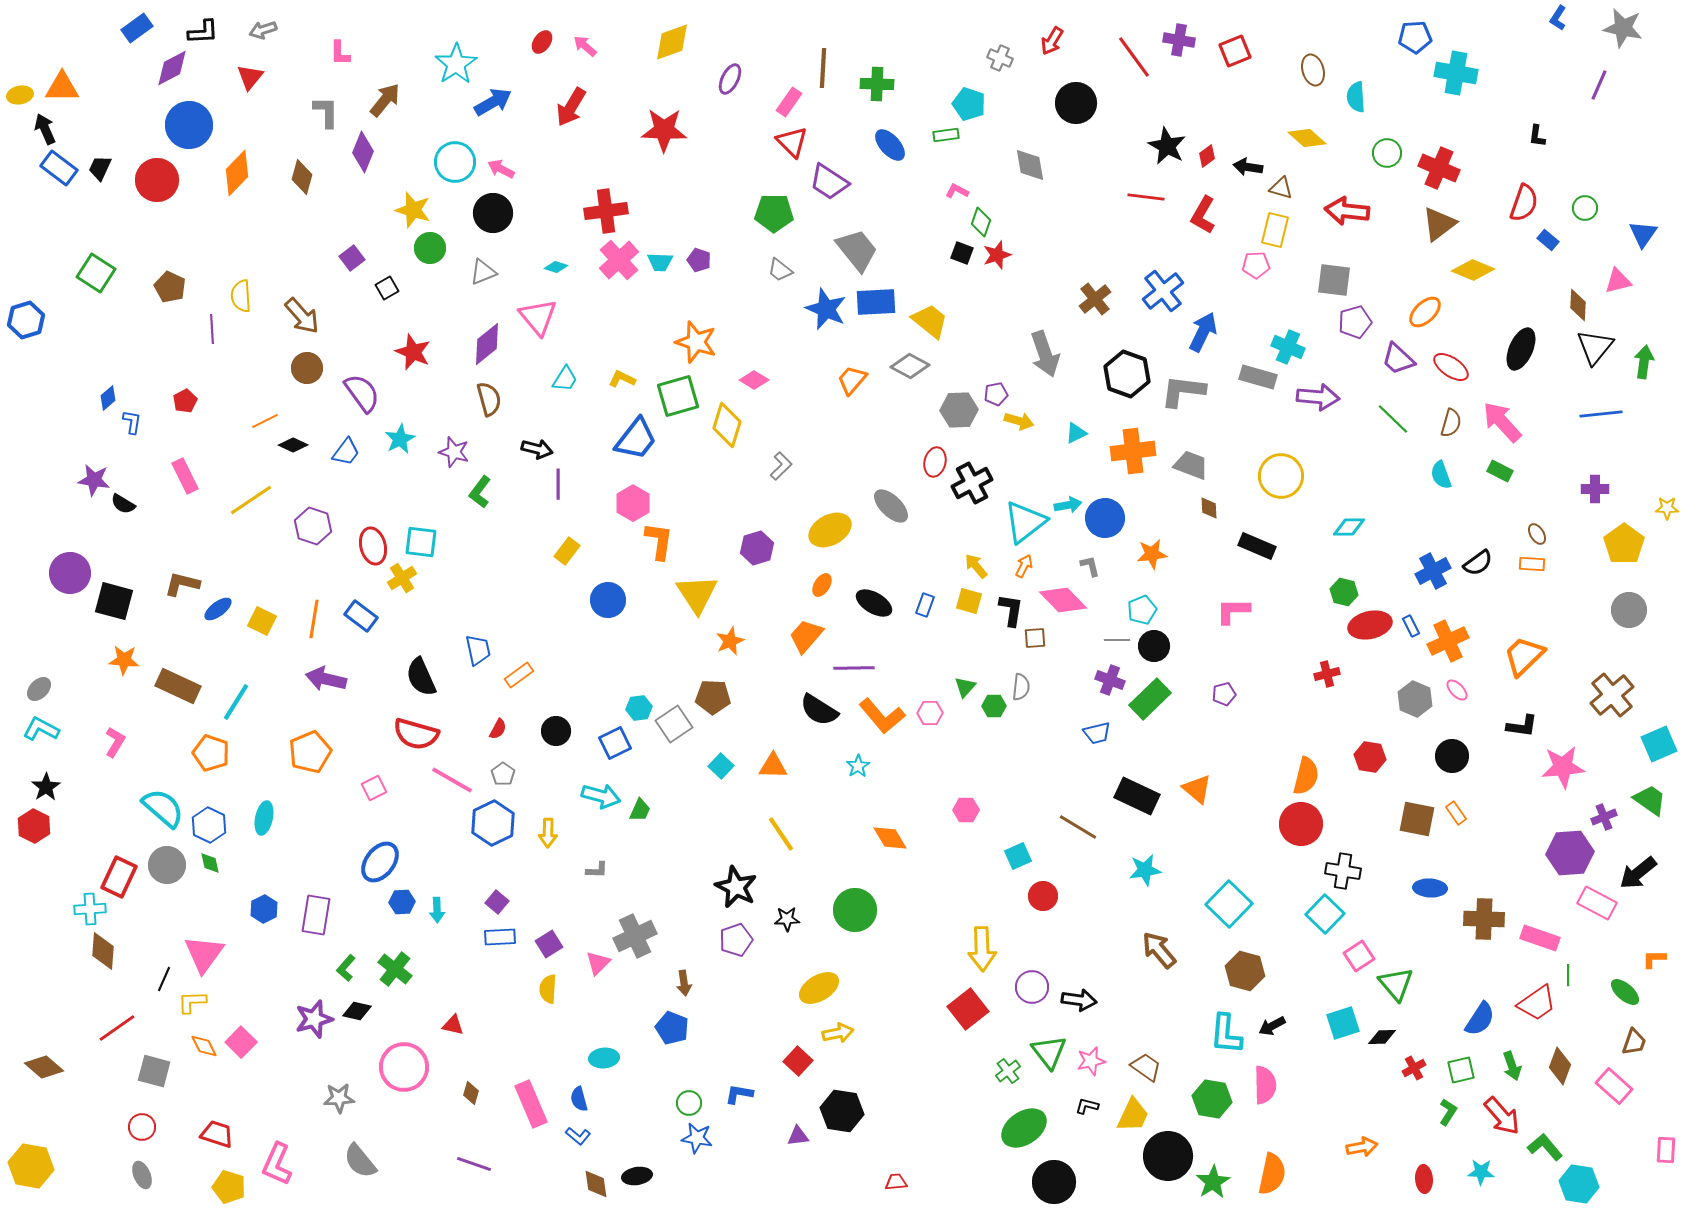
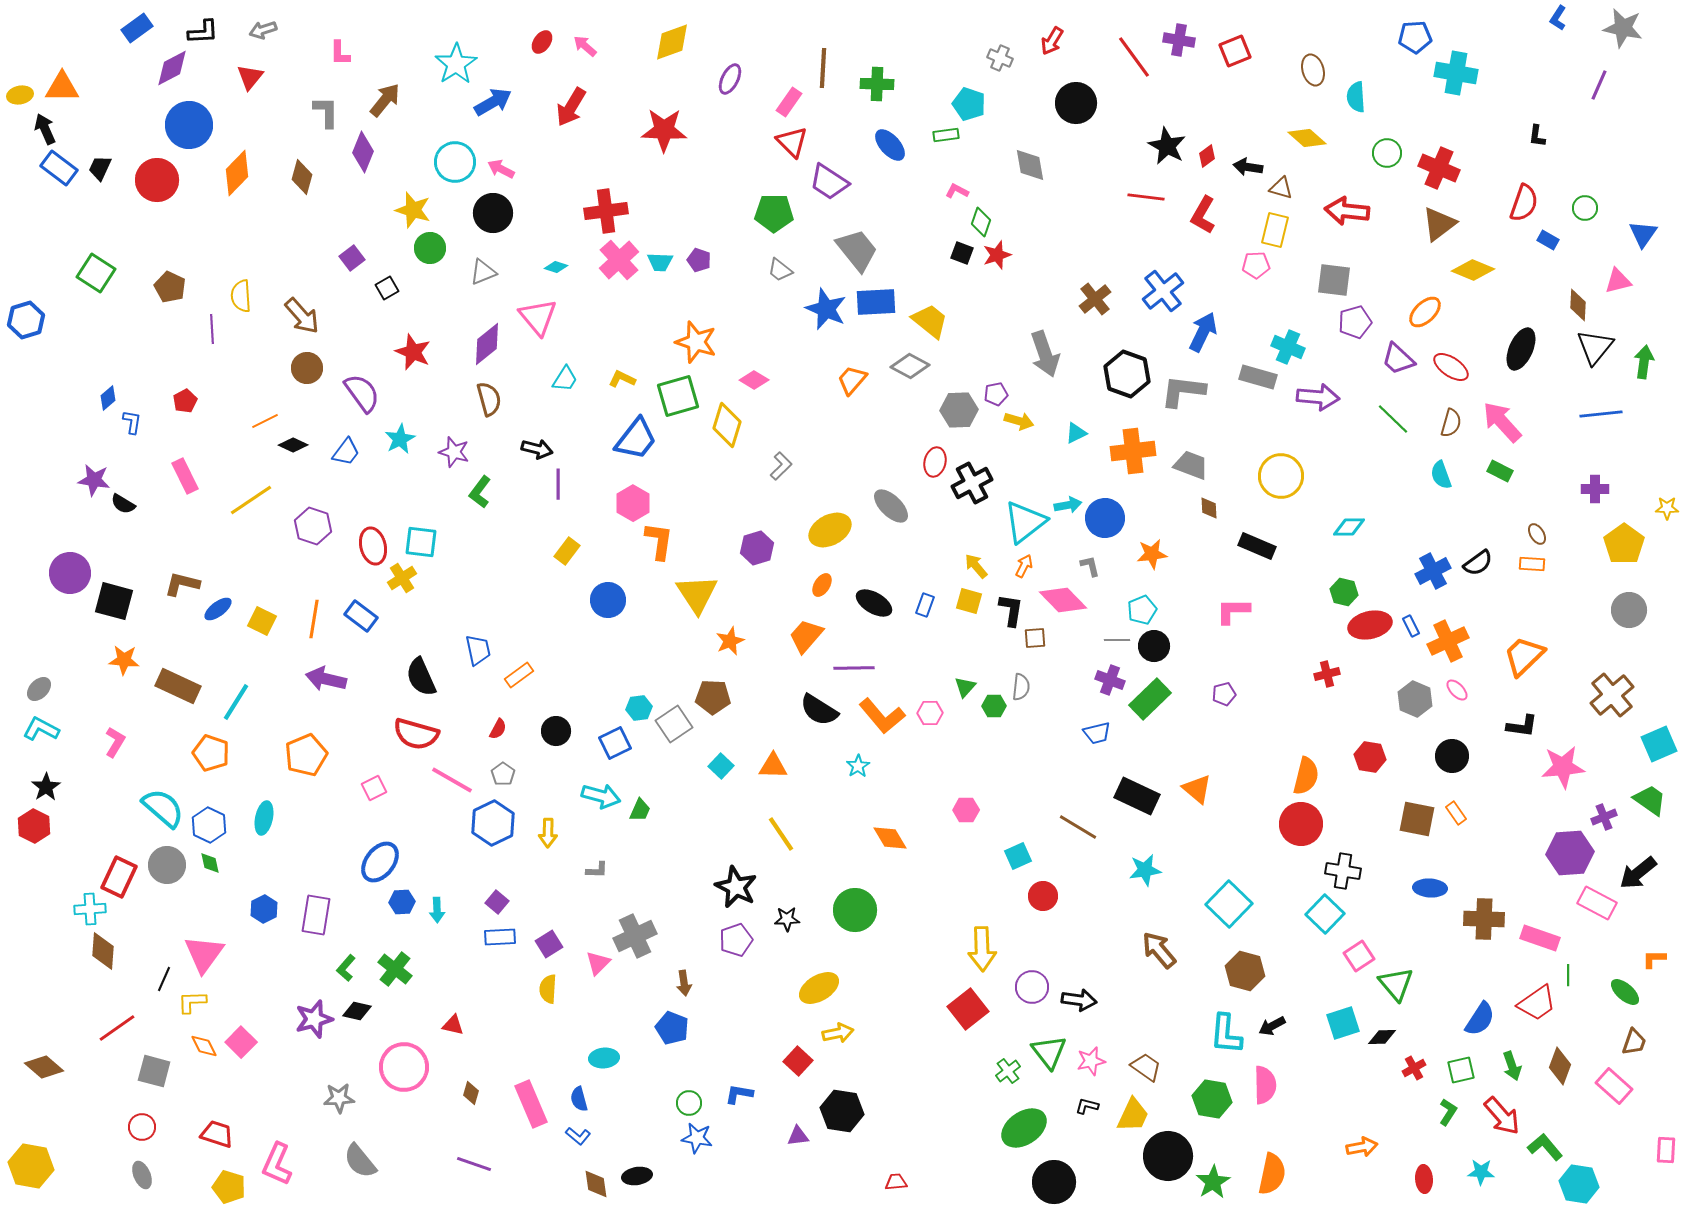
blue rectangle at (1548, 240): rotated 10 degrees counterclockwise
orange pentagon at (310, 752): moved 4 px left, 3 px down
